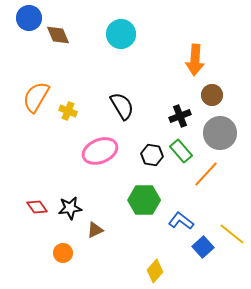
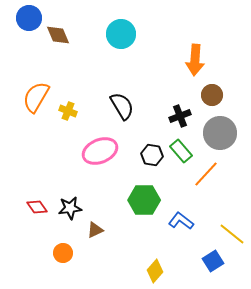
blue square: moved 10 px right, 14 px down; rotated 10 degrees clockwise
